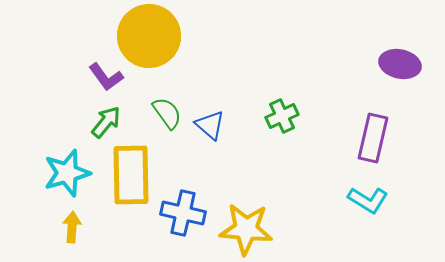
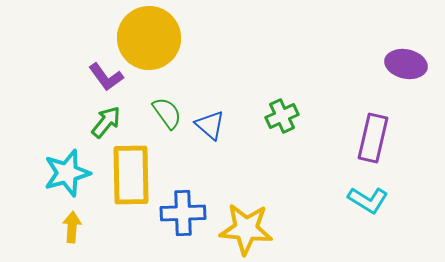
yellow circle: moved 2 px down
purple ellipse: moved 6 px right
blue cross: rotated 15 degrees counterclockwise
